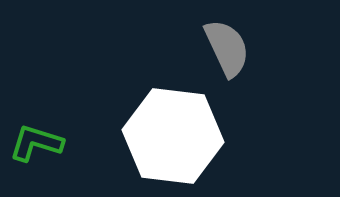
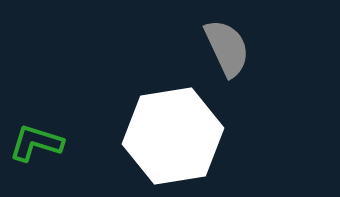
white hexagon: rotated 16 degrees counterclockwise
